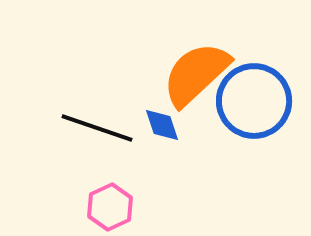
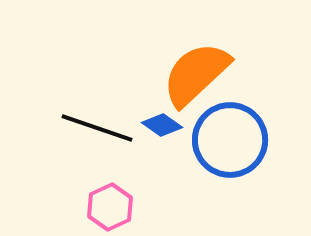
blue circle: moved 24 px left, 39 px down
blue diamond: rotated 36 degrees counterclockwise
